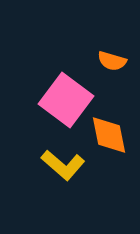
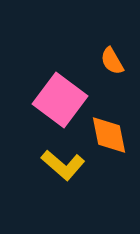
orange semicircle: rotated 44 degrees clockwise
pink square: moved 6 px left
